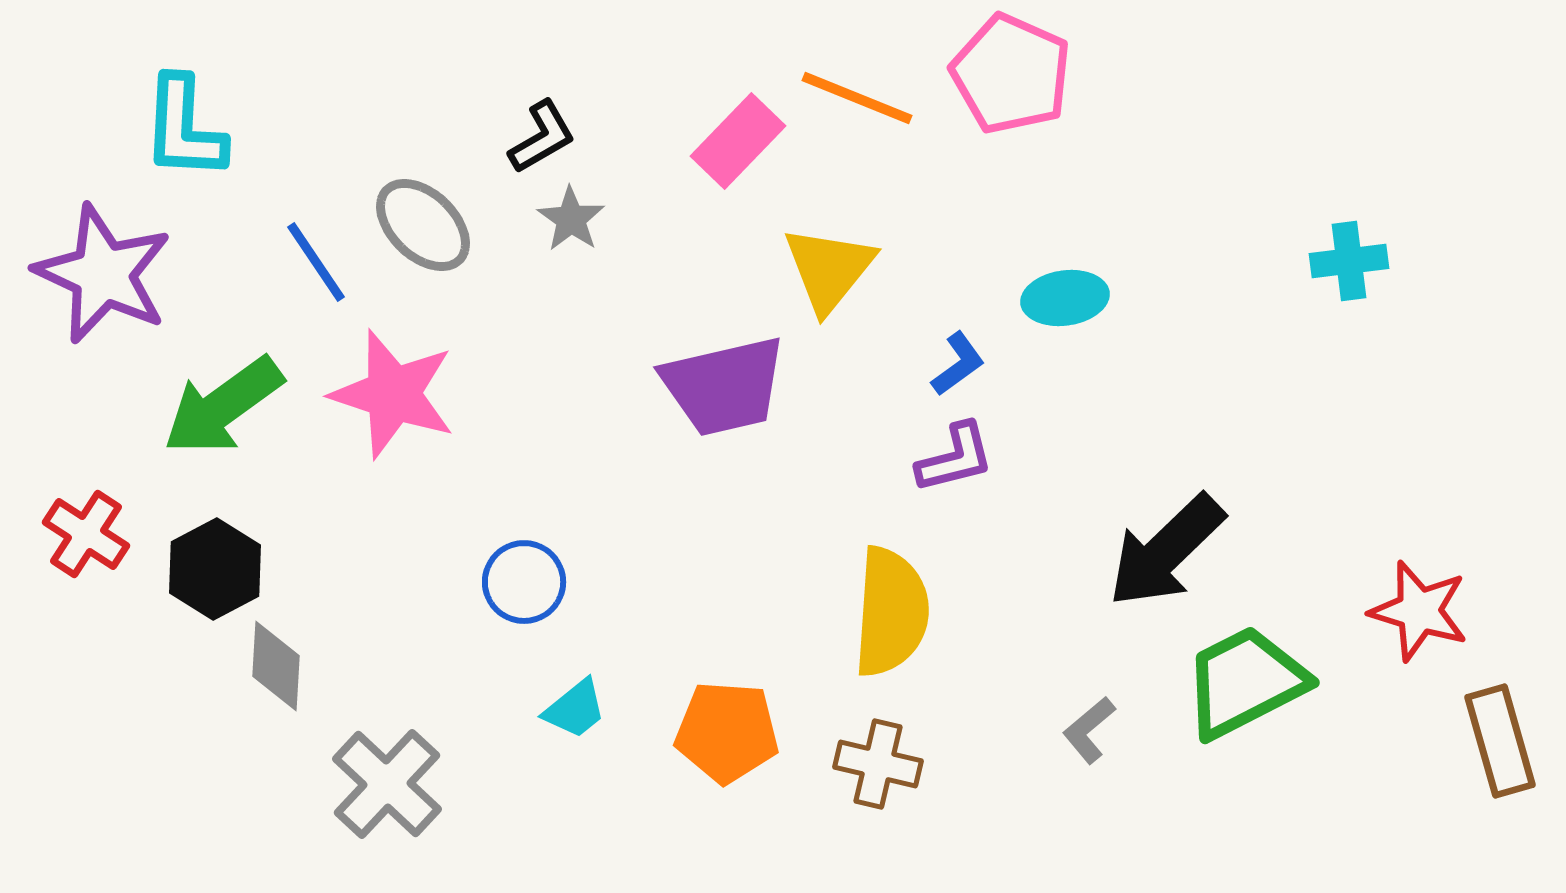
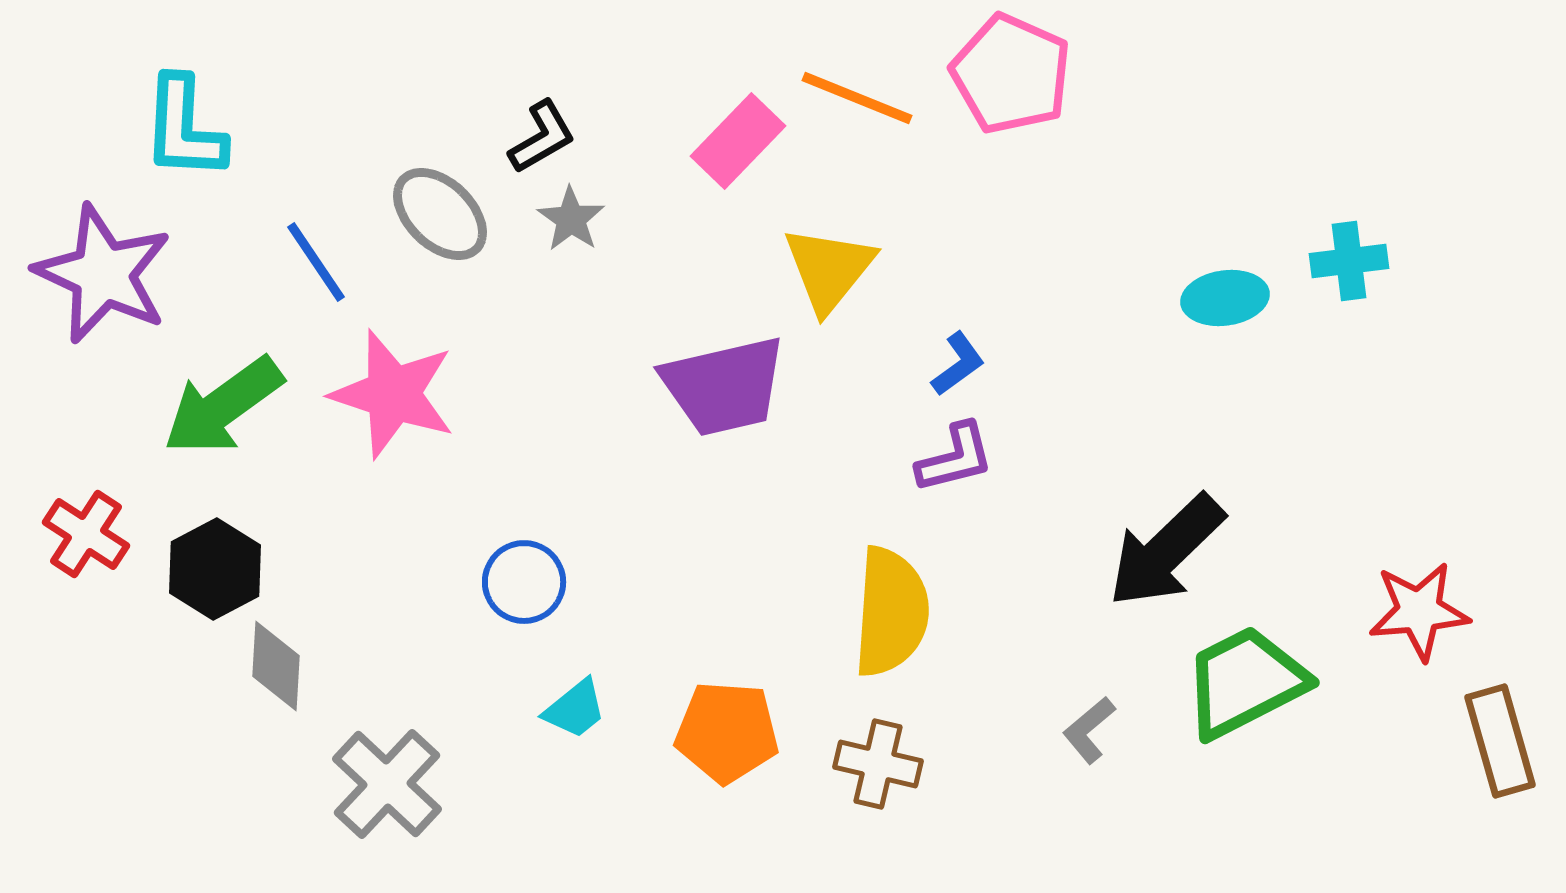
gray ellipse: moved 17 px right, 11 px up
cyan ellipse: moved 160 px right
red star: rotated 22 degrees counterclockwise
